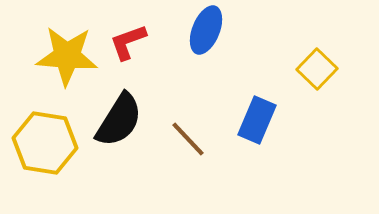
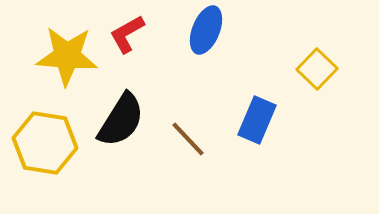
red L-shape: moved 1 px left, 8 px up; rotated 9 degrees counterclockwise
black semicircle: moved 2 px right
